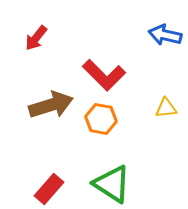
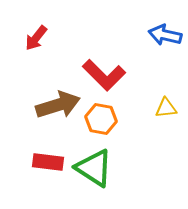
brown arrow: moved 7 px right
green triangle: moved 18 px left, 16 px up
red rectangle: moved 1 px left, 27 px up; rotated 56 degrees clockwise
